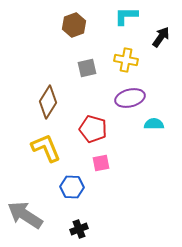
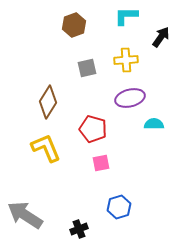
yellow cross: rotated 15 degrees counterclockwise
blue hexagon: moved 47 px right, 20 px down; rotated 20 degrees counterclockwise
